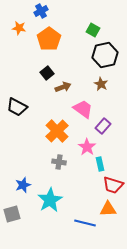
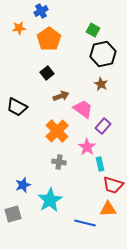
orange star: rotated 16 degrees counterclockwise
black hexagon: moved 2 px left, 1 px up
brown arrow: moved 2 px left, 9 px down
gray square: moved 1 px right
